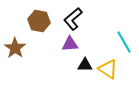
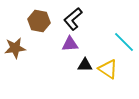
cyan line: rotated 15 degrees counterclockwise
brown star: rotated 30 degrees clockwise
